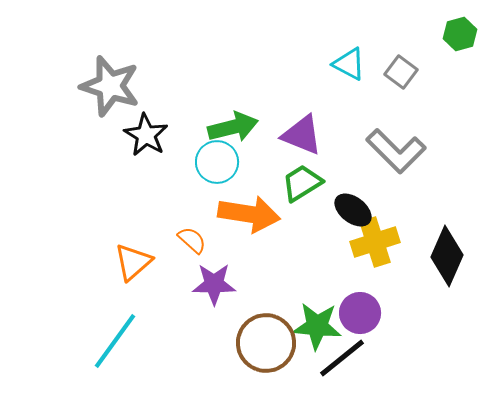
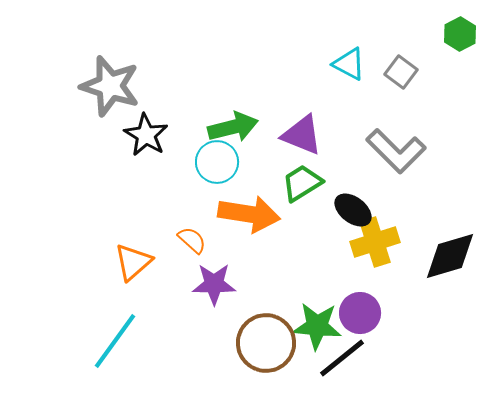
green hexagon: rotated 12 degrees counterclockwise
black diamond: moved 3 px right; rotated 50 degrees clockwise
